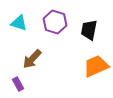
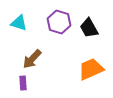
purple hexagon: moved 4 px right
black trapezoid: moved 2 px up; rotated 40 degrees counterclockwise
orange trapezoid: moved 5 px left, 3 px down
purple rectangle: moved 5 px right, 1 px up; rotated 24 degrees clockwise
